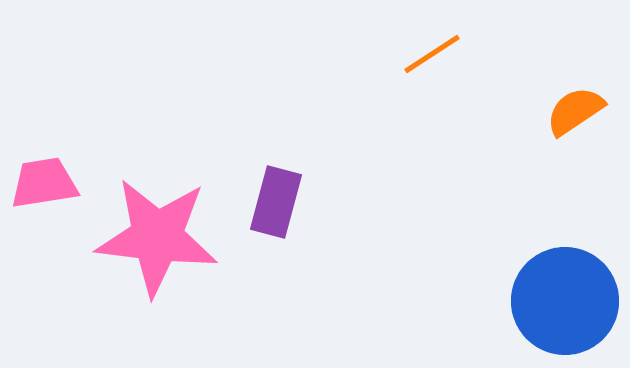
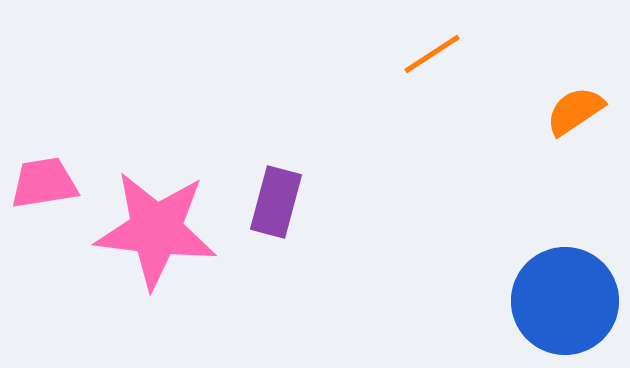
pink star: moved 1 px left, 7 px up
